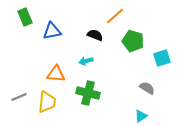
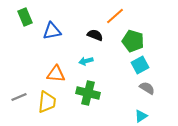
cyan square: moved 22 px left, 7 px down; rotated 12 degrees counterclockwise
